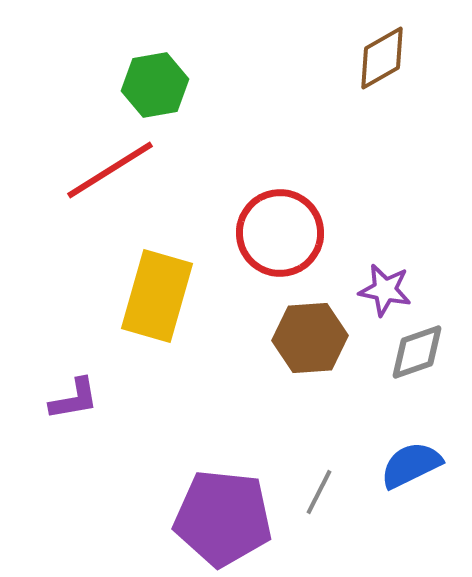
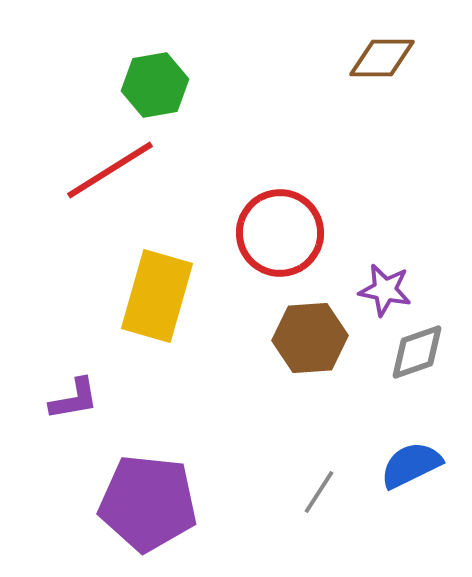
brown diamond: rotated 30 degrees clockwise
gray line: rotated 6 degrees clockwise
purple pentagon: moved 75 px left, 15 px up
